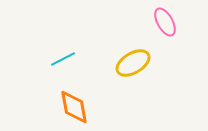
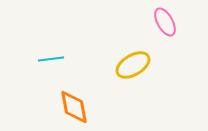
cyan line: moved 12 px left; rotated 20 degrees clockwise
yellow ellipse: moved 2 px down
